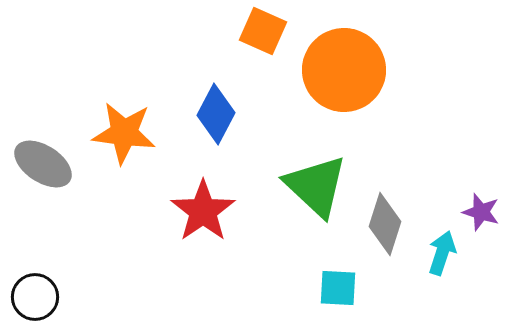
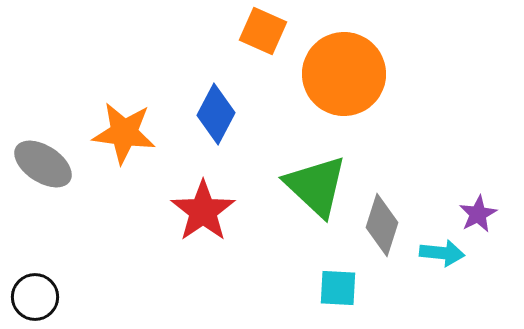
orange circle: moved 4 px down
purple star: moved 3 px left, 2 px down; rotated 27 degrees clockwise
gray diamond: moved 3 px left, 1 px down
cyan arrow: rotated 78 degrees clockwise
